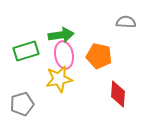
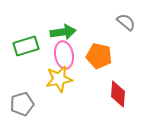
gray semicircle: rotated 36 degrees clockwise
green arrow: moved 2 px right, 3 px up
green rectangle: moved 5 px up
